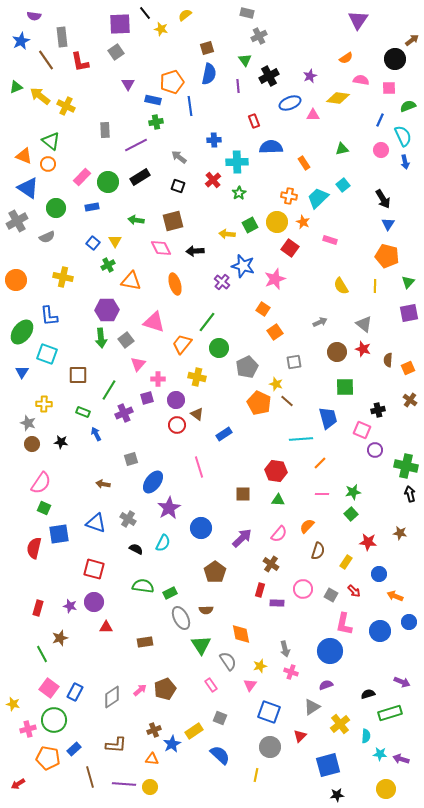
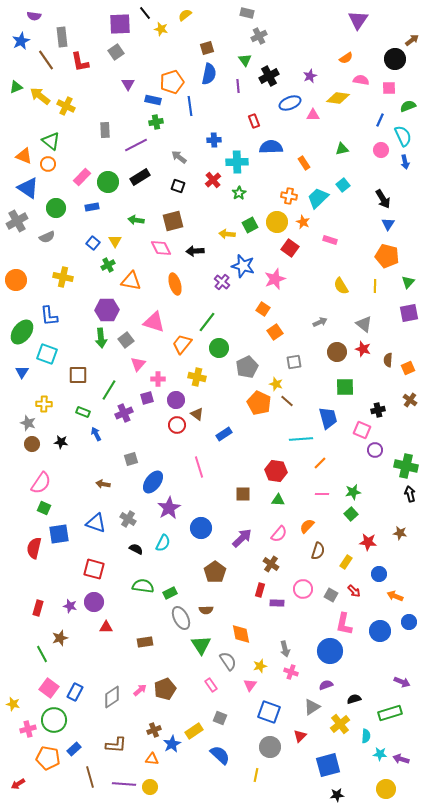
black semicircle at (368, 694): moved 14 px left, 5 px down
